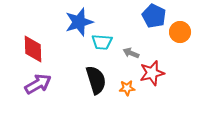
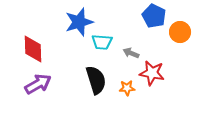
red star: rotated 25 degrees clockwise
